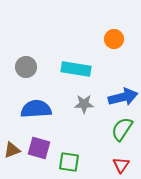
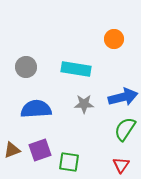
green semicircle: moved 3 px right
purple square: moved 1 px right, 2 px down; rotated 35 degrees counterclockwise
